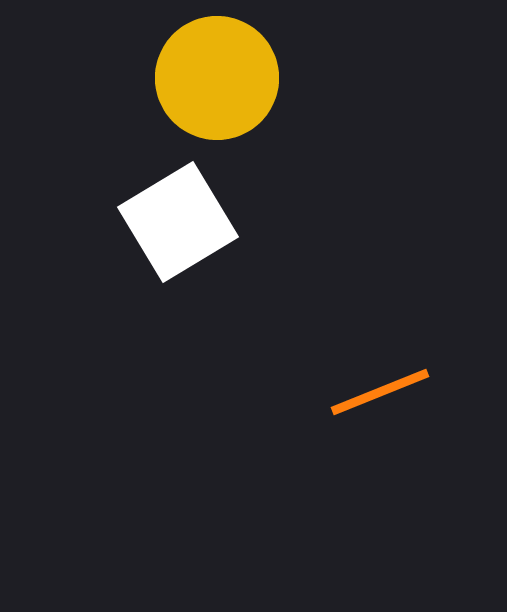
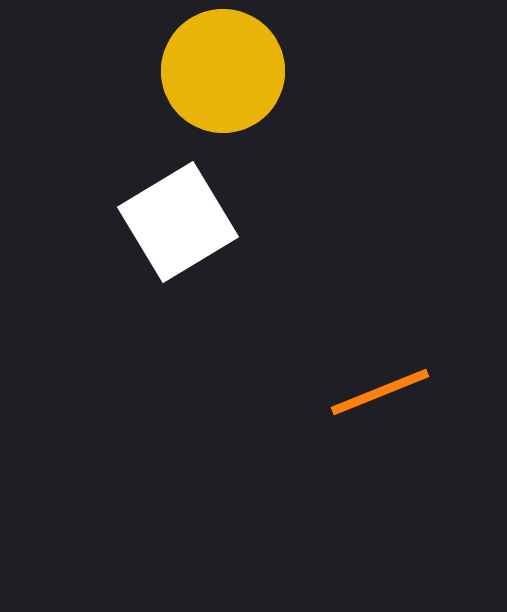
yellow circle: moved 6 px right, 7 px up
